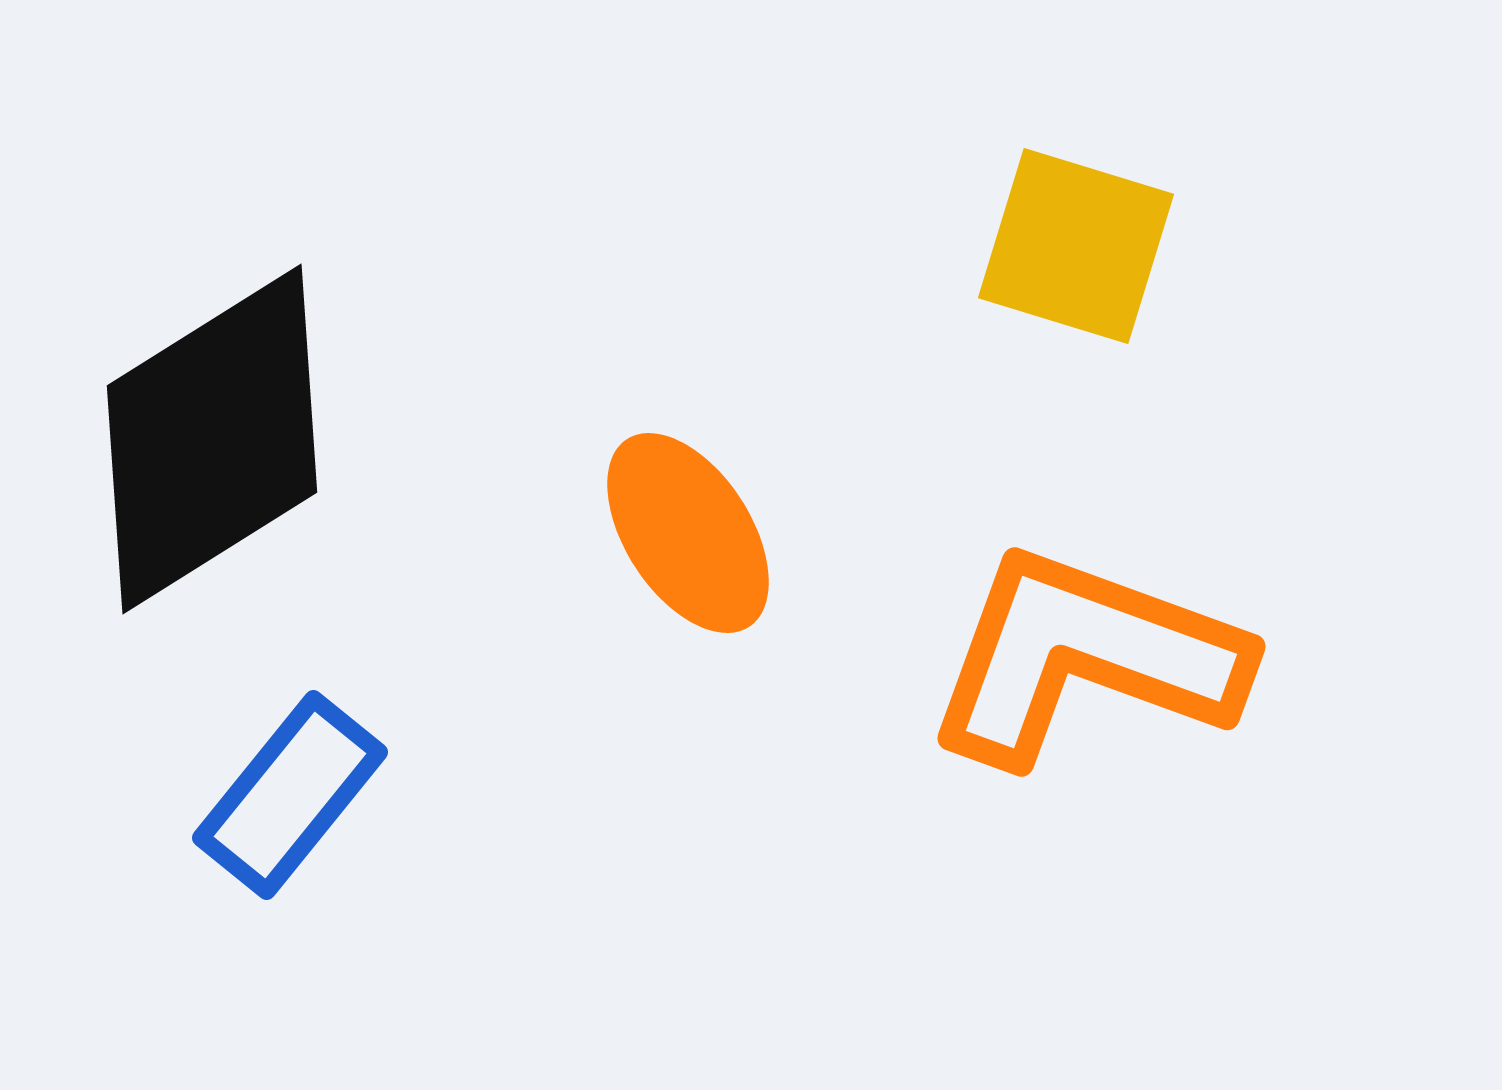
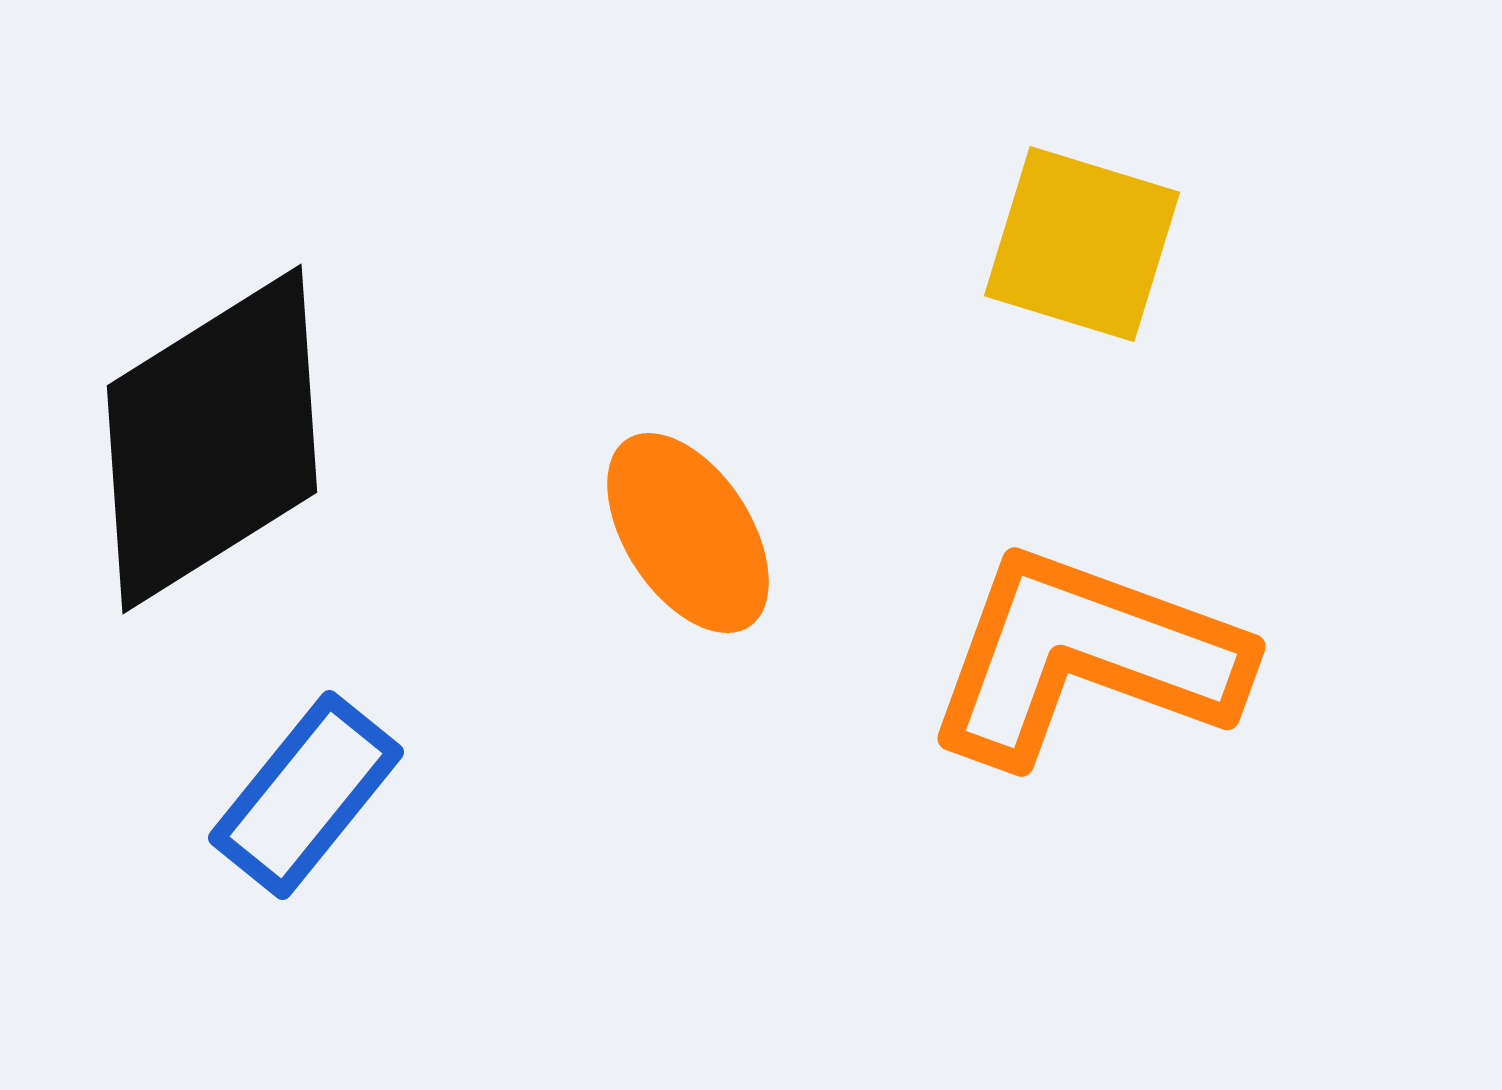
yellow square: moved 6 px right, 2 px up
blue rectangle: moved 16 px right
